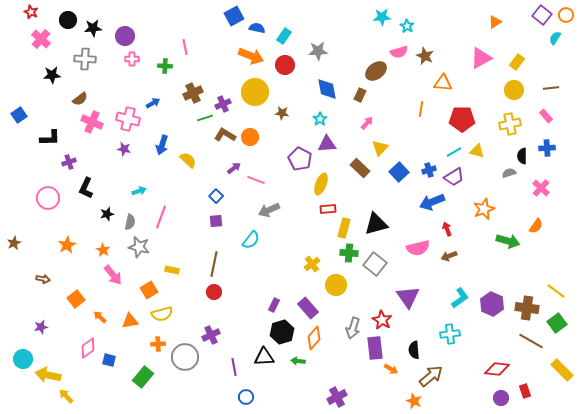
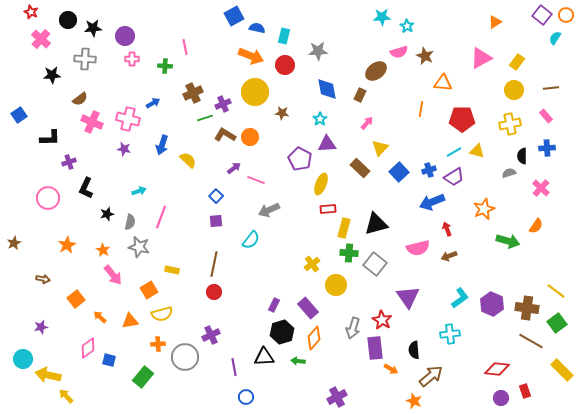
cyan rectangle at (284, 36): rotated 21 degrees counterclockwise
